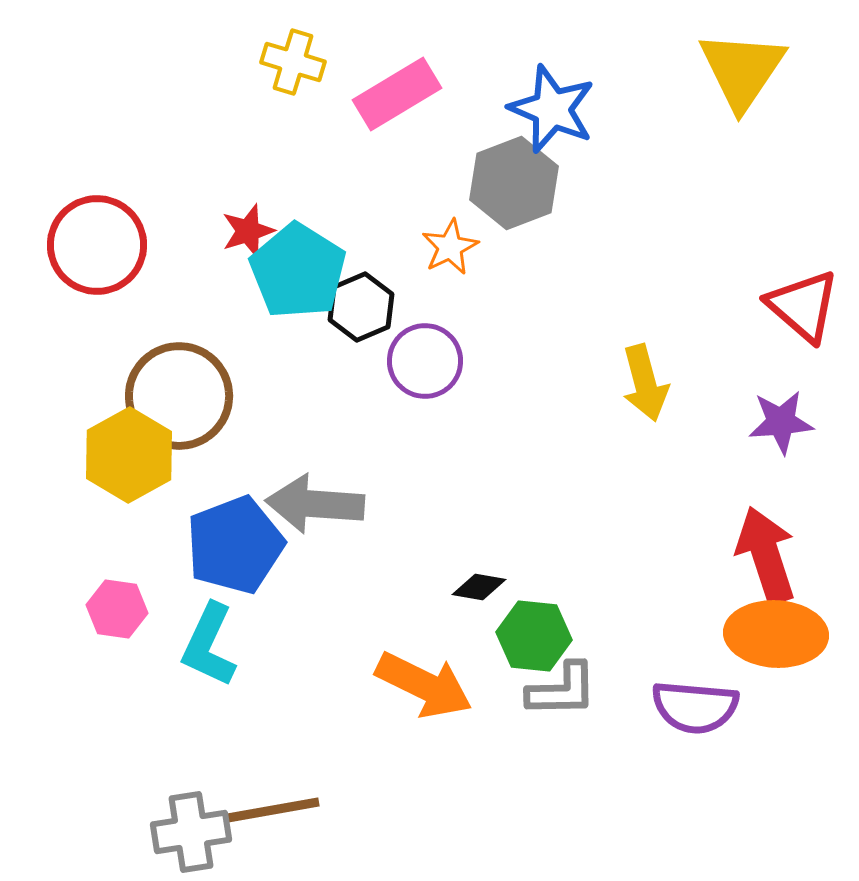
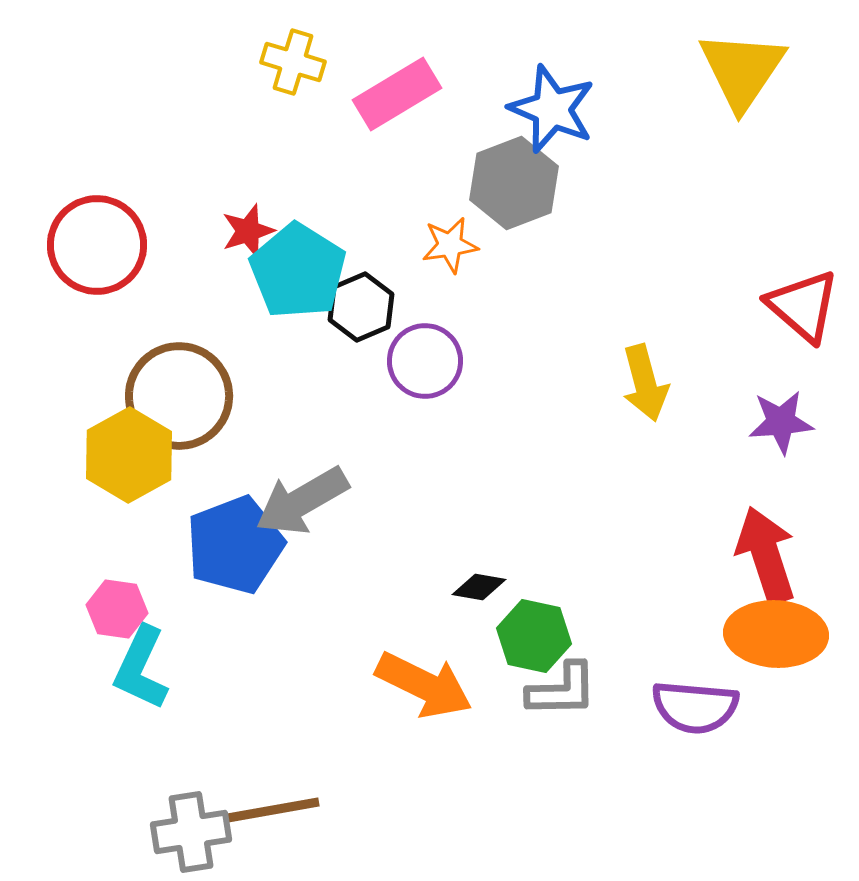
orange star: moved 2 px up; rotated 18 degrees clockwise
gray arrow: moved 13 px left, 3 px up; rotated 34 degrees counterclockwise
green hexagon: rotated 6 degrees clockwise
cyan L-shape: moved 68 px left, 23 px down
